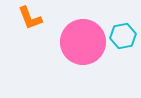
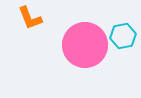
pink circle: moved 2 px right, 3 px down
